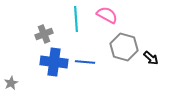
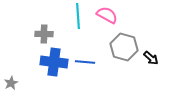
cyan line: moved 2 px right, 3 px up
gray cross: rotated 24 degrees clockwise
